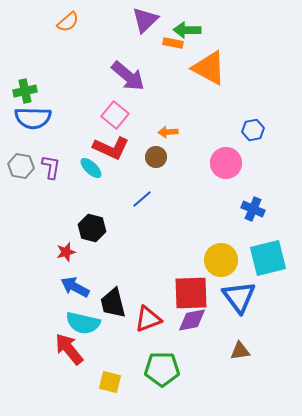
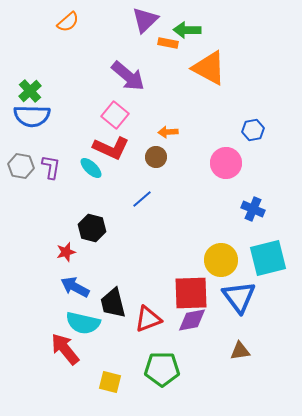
orange rectangle: moved 5 px left
green cross: moved 5 px right; rotated 30 degrees counterclockwise
blue semicircle: moved 1 px left, 2 px up
red arrow: moved 4 px left
